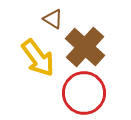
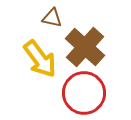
brown triangle: moved 1 px left, 1 px up; rotated 20 degrees counterclockwise
yellow arrow: moved 2 px right, 1 px down
